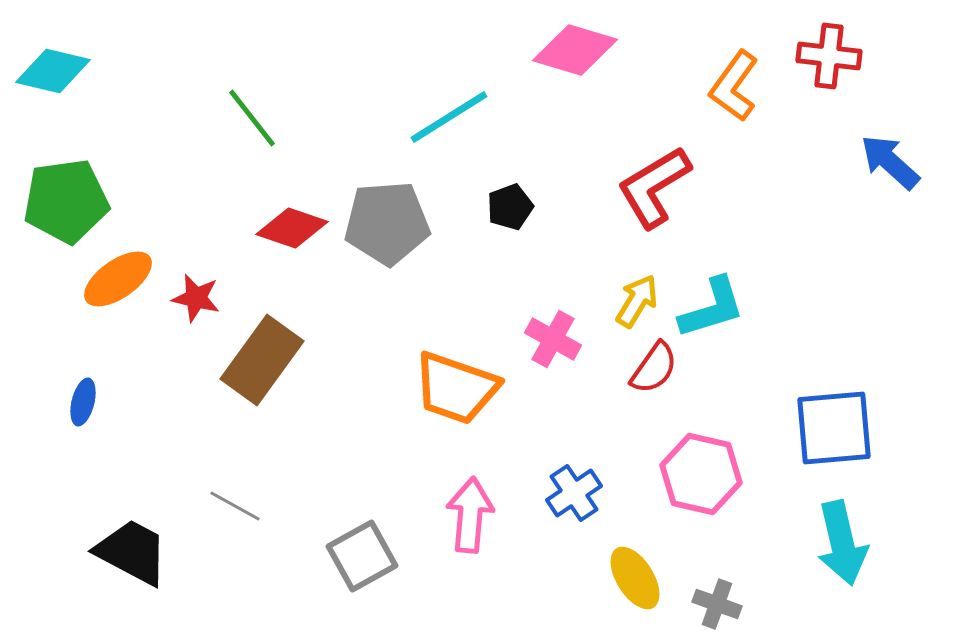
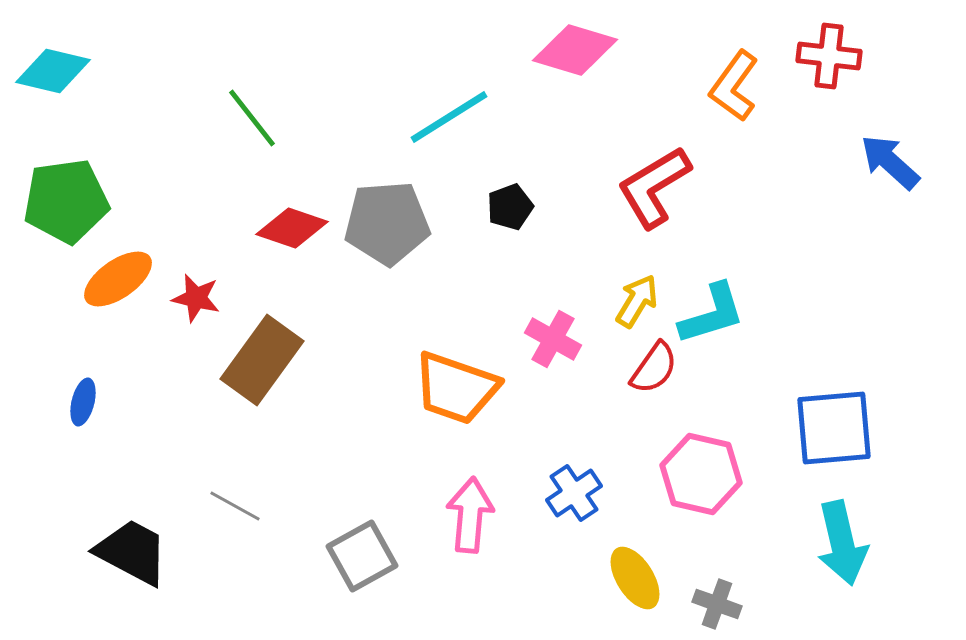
cyan L-shape: moved 6 px down
